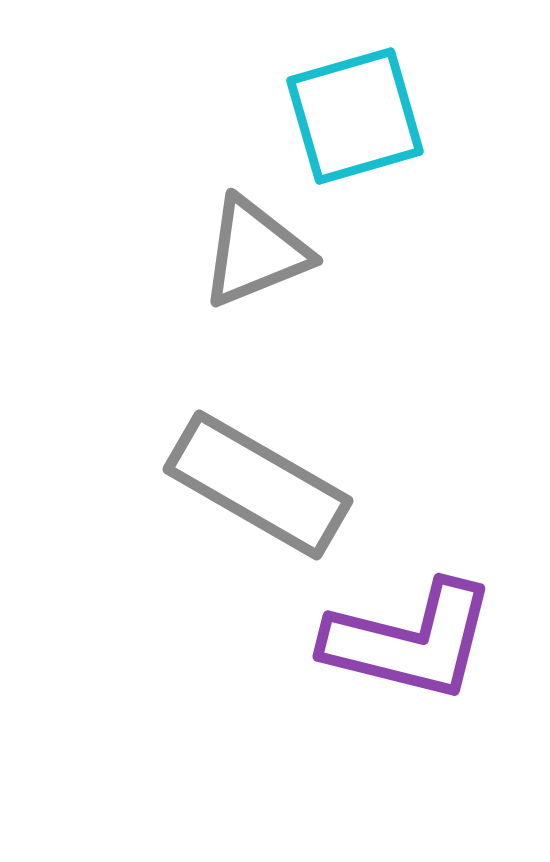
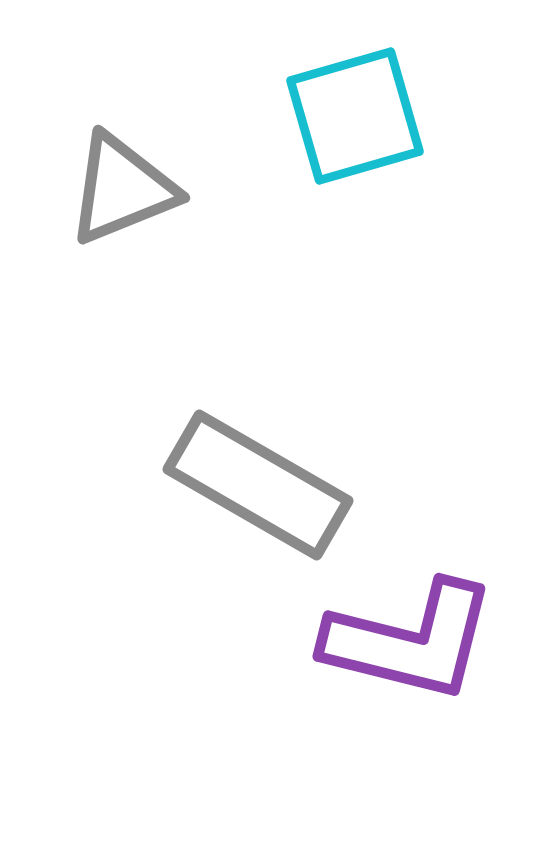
gray triangle: moved 133 px left, 63 px up
